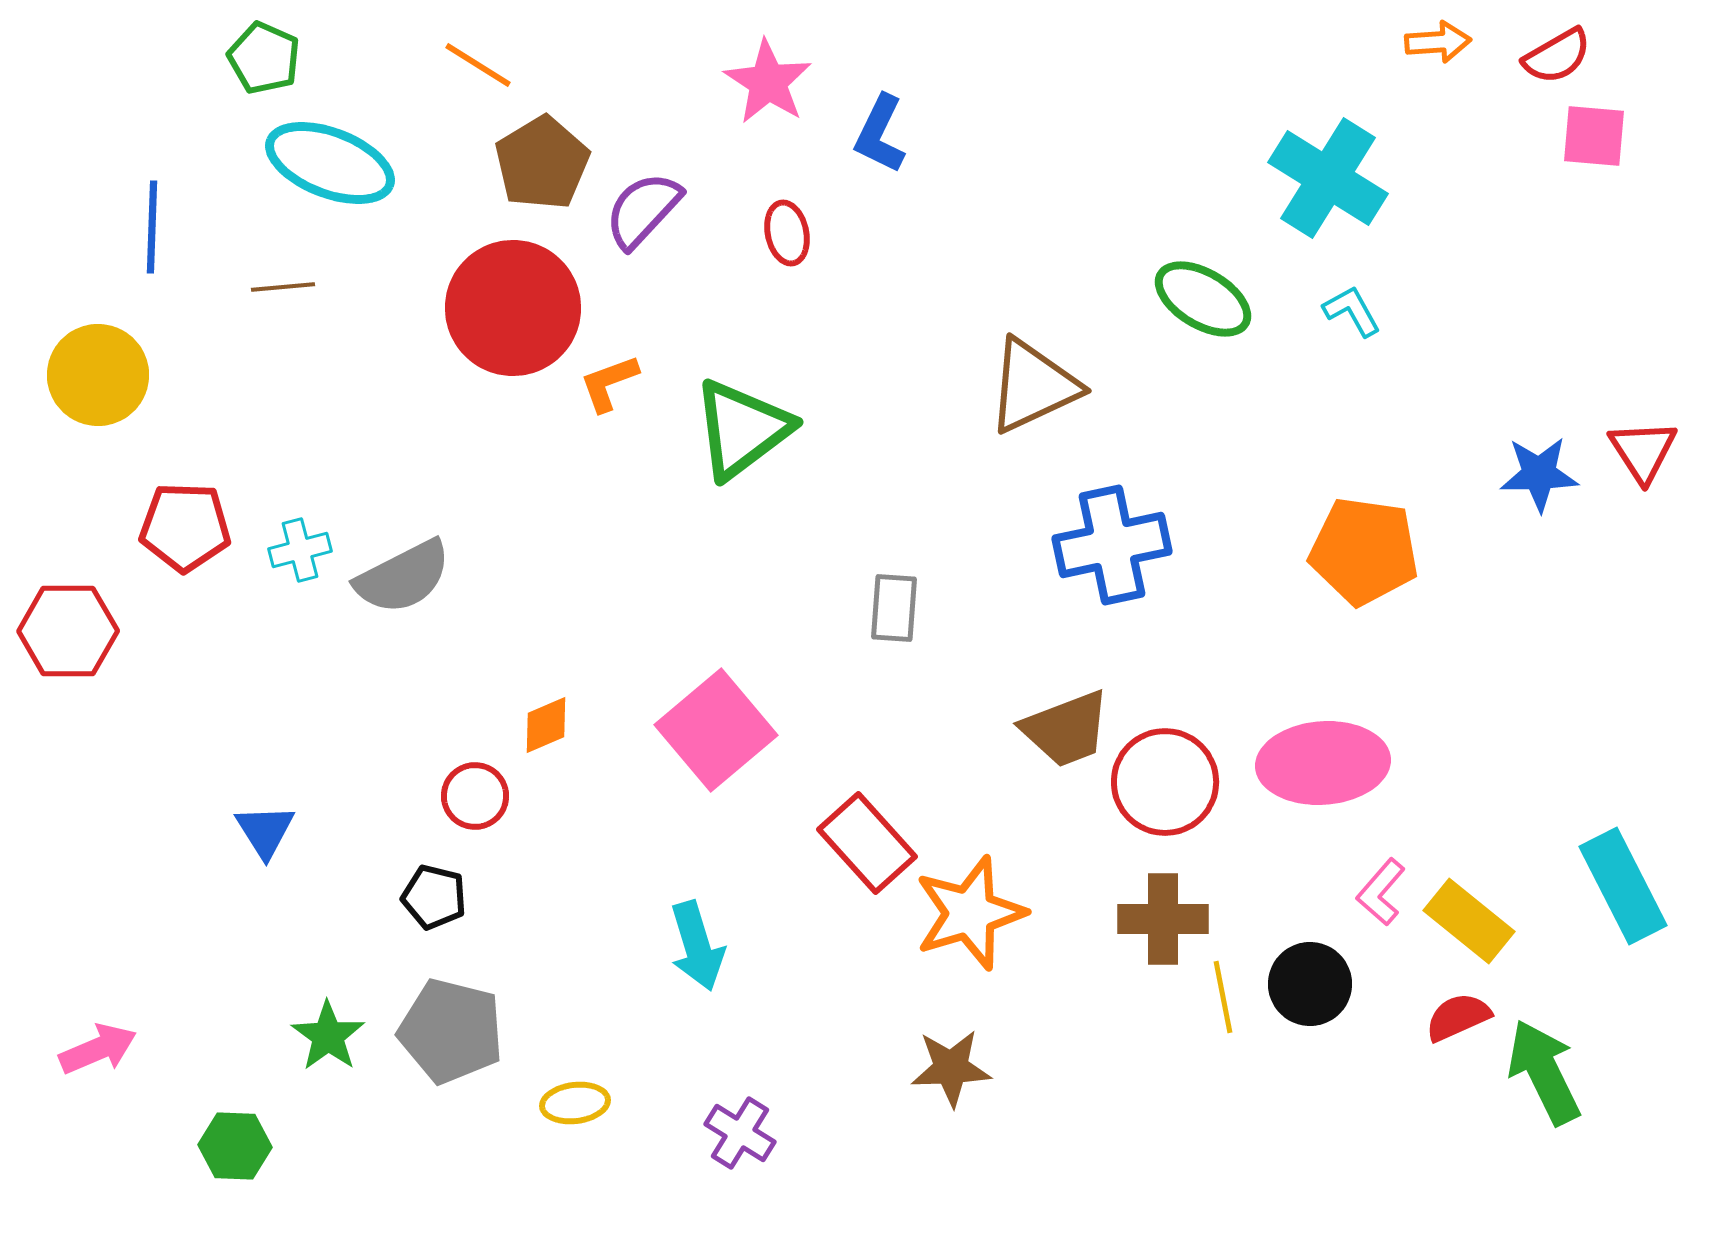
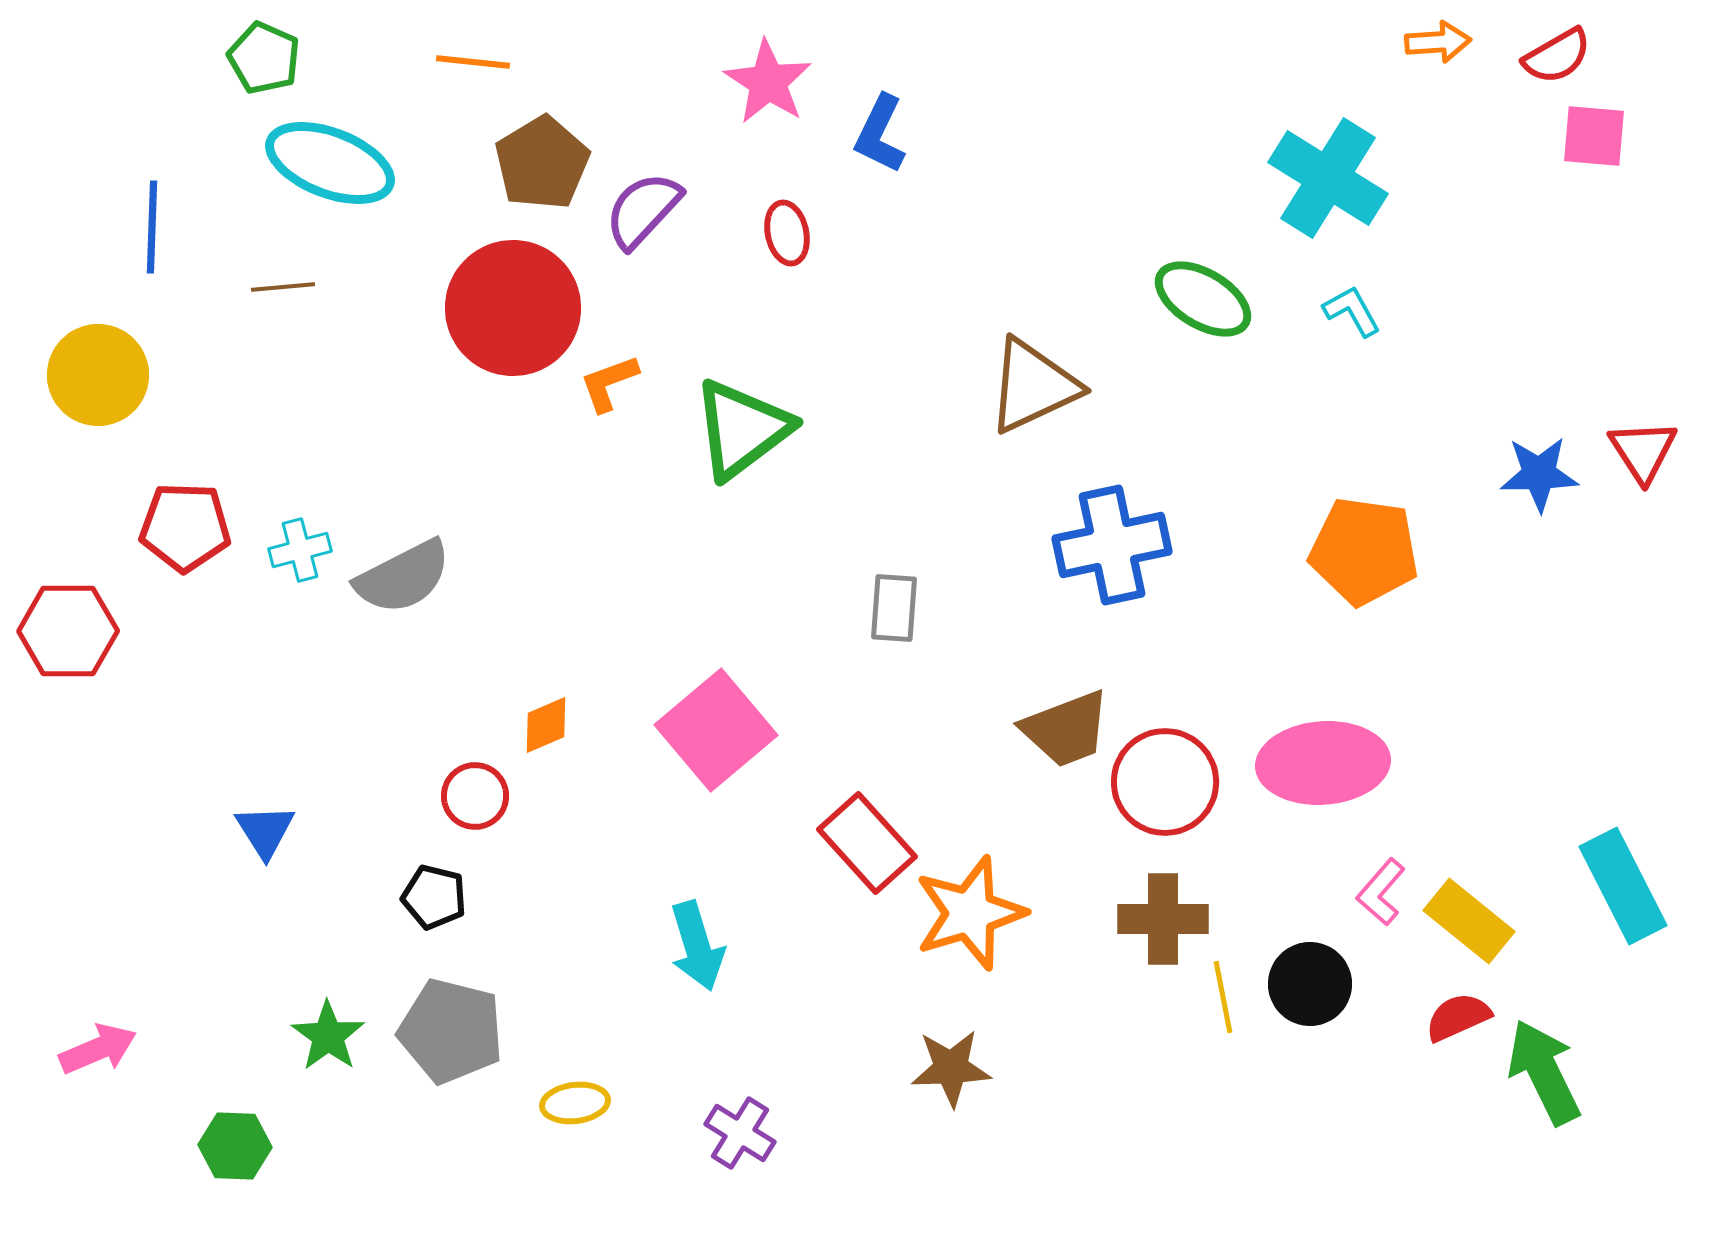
orange line at (478, 65): moved 5 px left, 3 px up; rotated 26 degrees counterclockwise
